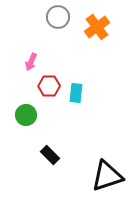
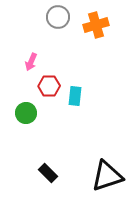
orange cross: moved 1 px left, 2 px up; rotated 20 degrees clockwise
cyan rectangle: moved 1 px left, 3 px down
green circle: moved 2 px up
black rectangle: moved 2 px left, 18 px down
